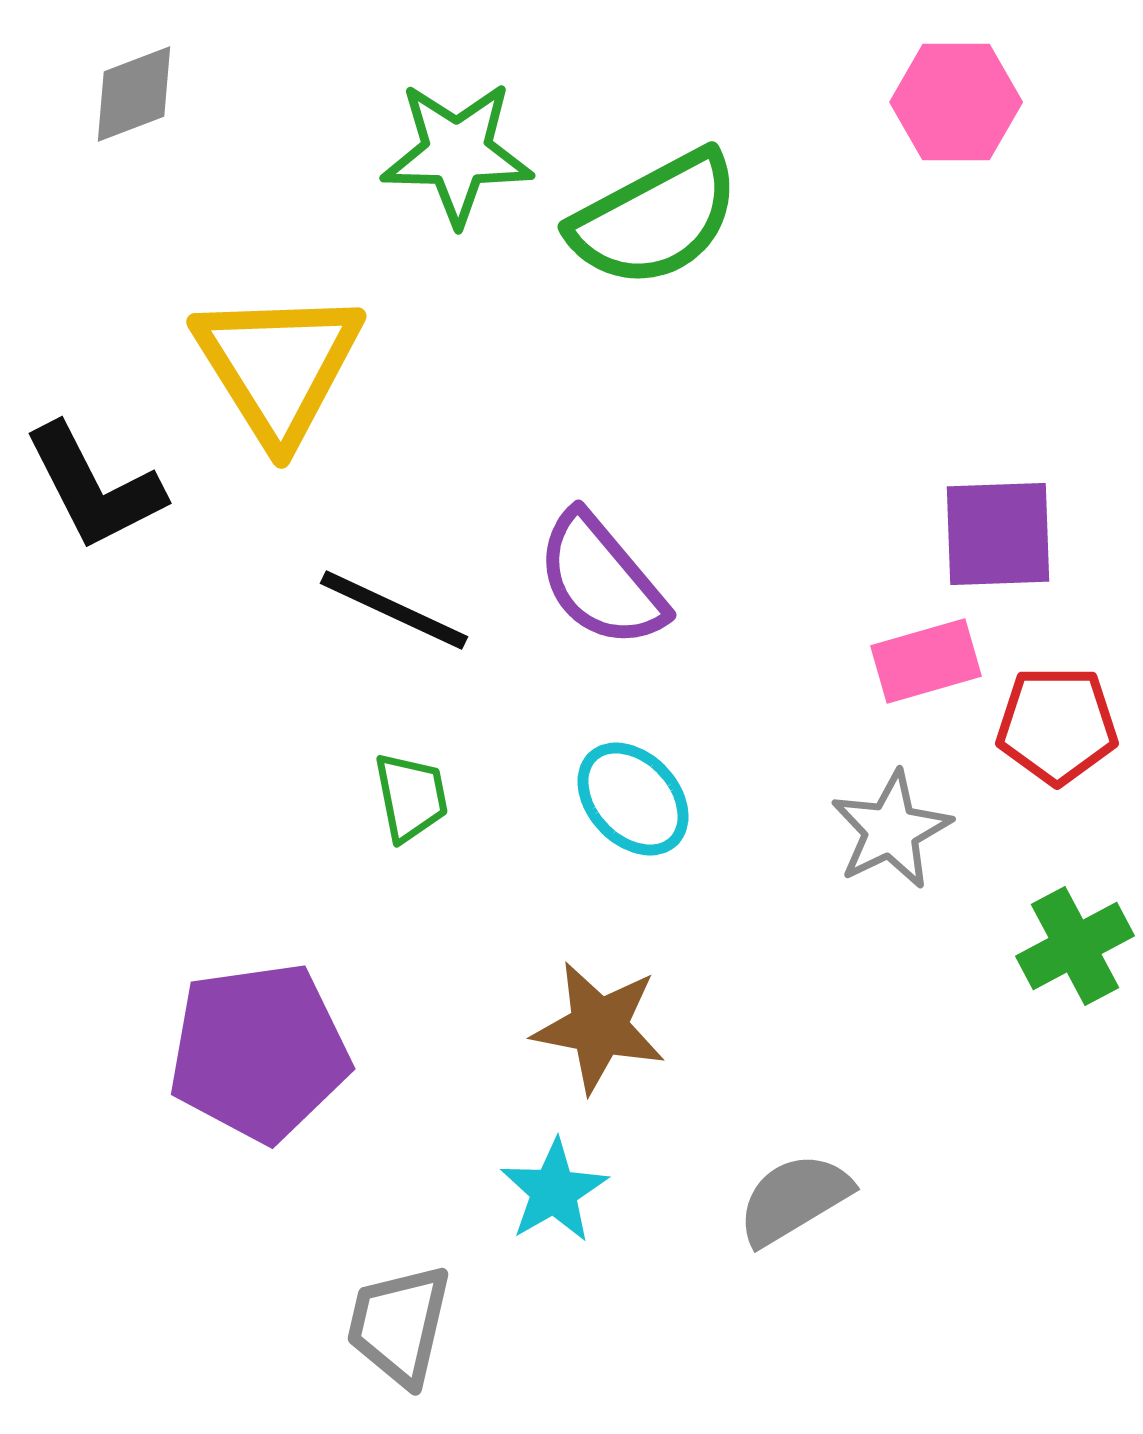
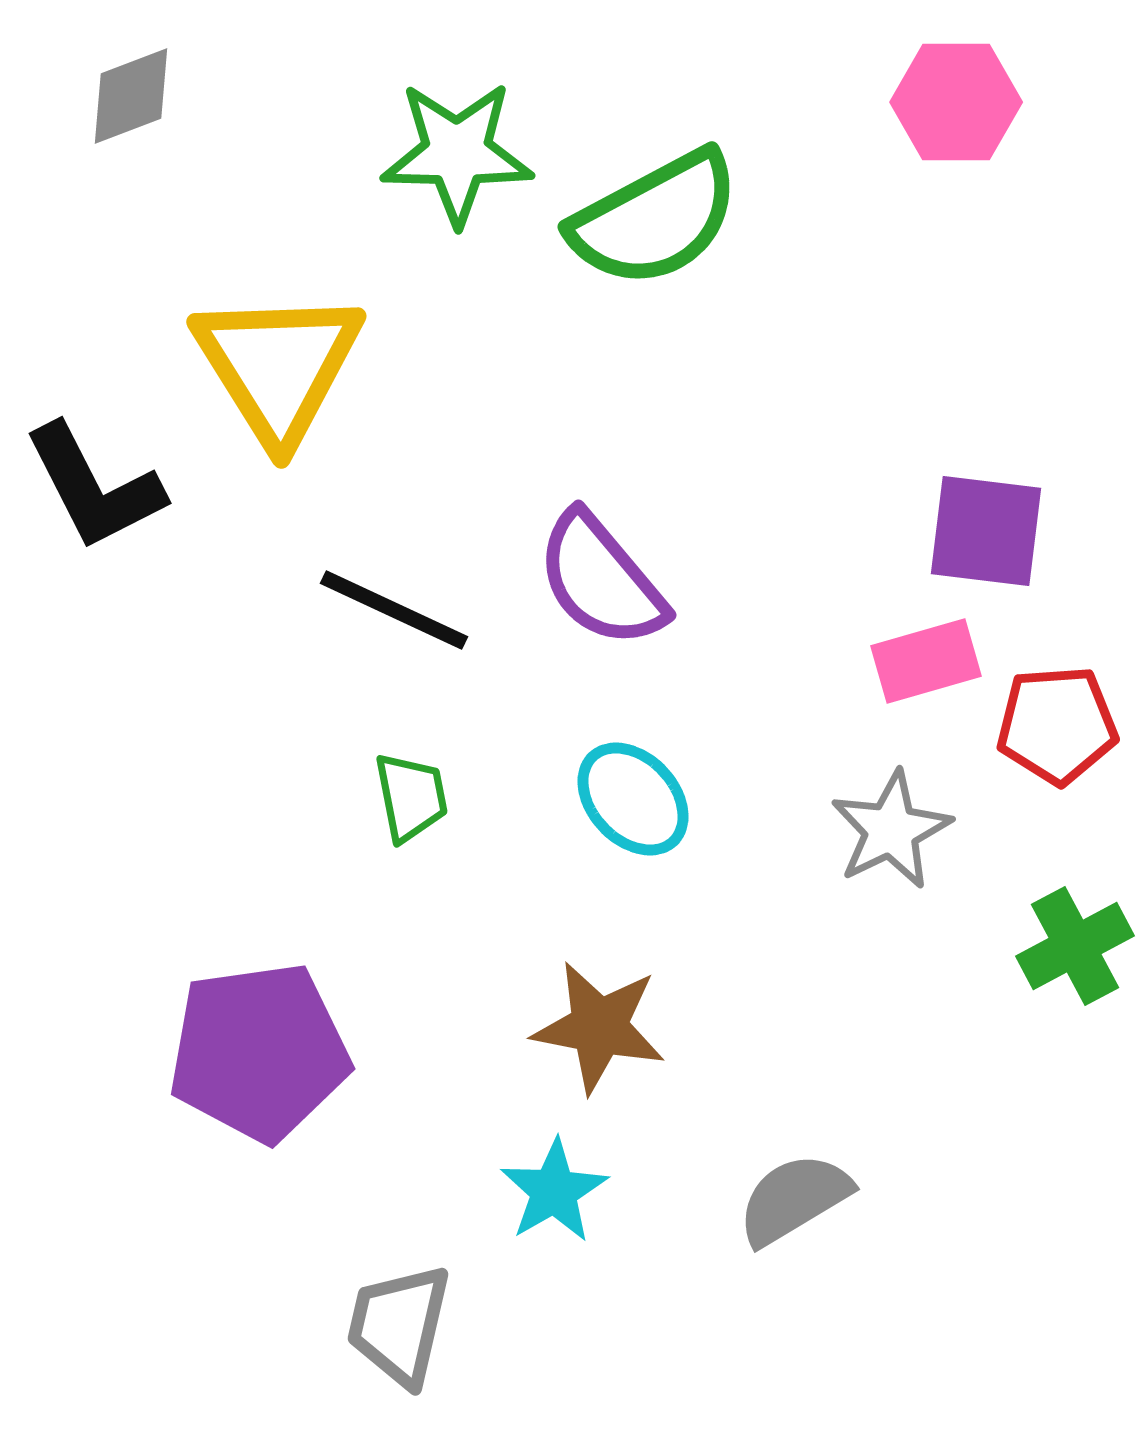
gray diamond: moved 3 px left, 2 px down
purple square: moved 12 px left, 3 px up; rotated 9 degrees clockwise
red pentagon: rotated 4 degrees counterclockwise
